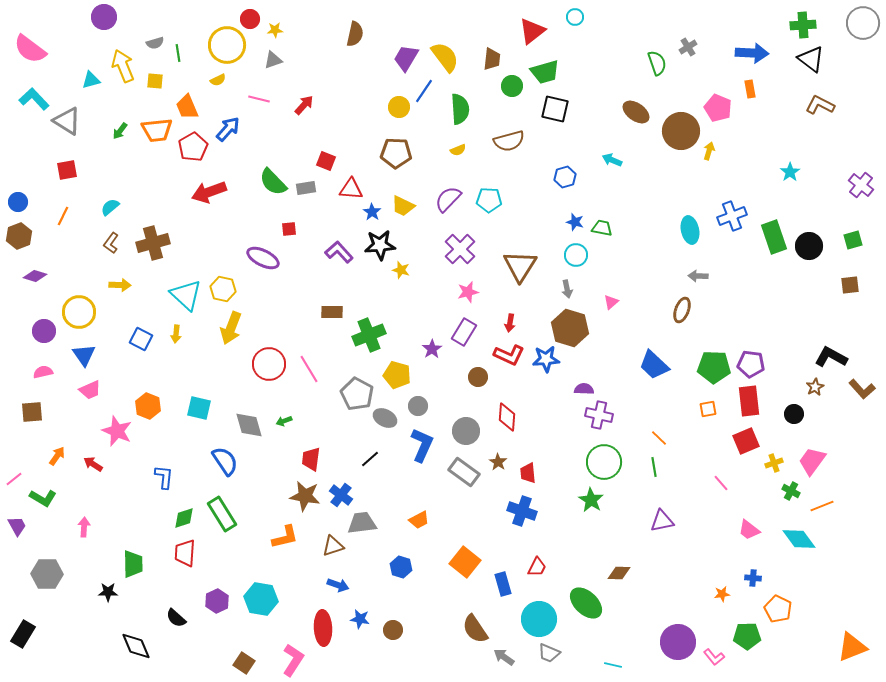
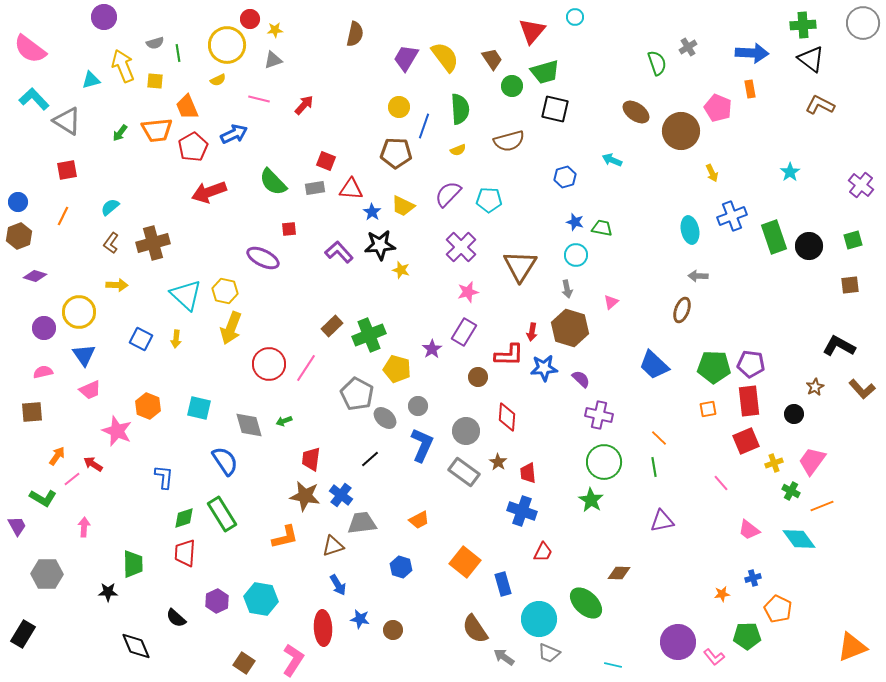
red triangle at (532, 31): rotated 12 degrees counterclockwise
brown trapezoid at (492, 59): rotated 40 degrees counterclockwise
blue line at (424, 91): moved 35 px down; rotated 15 degrees counterclockwise
blue arrow at (228, 129): moved 6 px right, 5 px down; rotated 24 degrees clockwise
green arrow at (120, 131): moved 2 px down
yellow arrow at (709, 151): moved 3 px right, 22 px down; rotated 138 degrees clockwise
gray rectangle at (306, 188): moved 9 px right
purple semicircle at (448, 199): moved 5 px up
purple cross at (460, 249): moved 1 px right, 2 px up
yellow arrow at (120, 285): moved 3 px left
yellow hexagon at (223, 289): moved 2 px right, 2 px down
brown rectangle at (332, 312): moved 14 px down; rotated 45 degrees counterclockwise
red arrow at (510, 323): moved 22 px right, 9 px down
purple circle at (44, 331): moved 3 px up
yellow arrow at (176, 334): moved 5 px down
red L-shape at (509, 355): rotated 24 degrees counterclockwise
black L-shape at (831, 357): moved 8 px right, 11 px up
blue star at (546, 359): moved 2 px left, 9 px down
pink line at (309, 369): moved 3 px left, 1 px up; rotated 64 degrees clockwise
yellow pentagon at (397, 375): moved 6 px up
purple semicircle at (584, 389): moved 3 px left, 10 px up; rotated 42 degrees clockwise
gray ellipse at (385, 418): rotated 15 degrees clockwise
pink line at (14, 479): moved 58 px right
red trapezoid at (537, 567): moved 6 px right, 15 px up
blue cross at (753, 578): rotated 21 degrees counterclockwise
blue arrow at (338, 585): rotated 40 degrees clockwise
